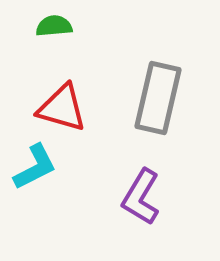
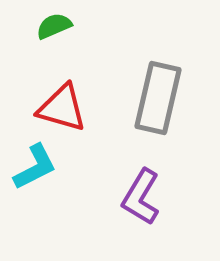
green semicircle: rotated 18 degrees counterclockwise
